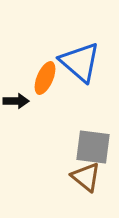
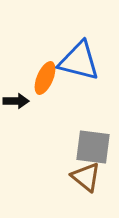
blue triangle: moved 1 px left, 1 px up; rotated 27 degrees counterclockwise
